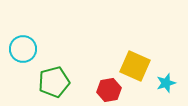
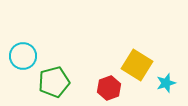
cyan circle: moved 7 px down
yellow square: moved 2 px right, 1 px up; rotated 8 degrees clockwise
red hexagon: moved 2 px up; rotated 10 degrees counterclockwise
